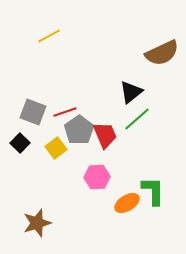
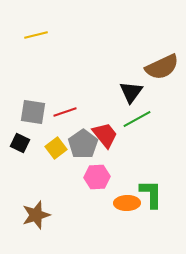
yellow line: moved 13 px left, 1 px up; rotated 15 degrees clockwise
brown semicircle: moved 14 px down
black triangle: rotated 15 degrees counterclockwise
gray square: rotated 12 degrees counterclockwise
green line: rotated 12 degrees clockwise
gray pentagon: moved 4 px right, 14 px down
red trapezoid: rotated 16 degrees counterclockwise
black square: rotated 18 degrees counterclockwise
green L-shape: moved 2 px left, 3 px down
orange ellipse: rotated 30 degrees clockwise
brown star: moved 1 px left, 8 px up
